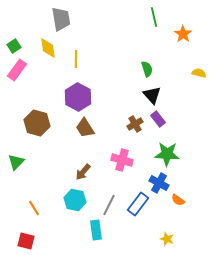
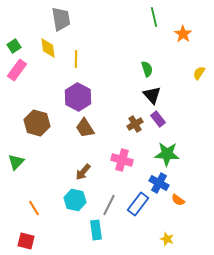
yellow semicircle: rotated 72 degrees counterclockwise
